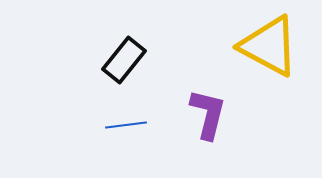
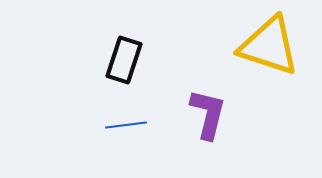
yellow triangle: rotated 10 degrees counterclockwise
black rectangle: rotated 21 degrees counterclockwise
